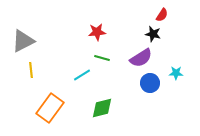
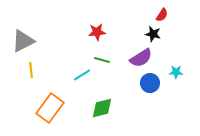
green line: moved 2 px down
cyan star: moved 1 px up
